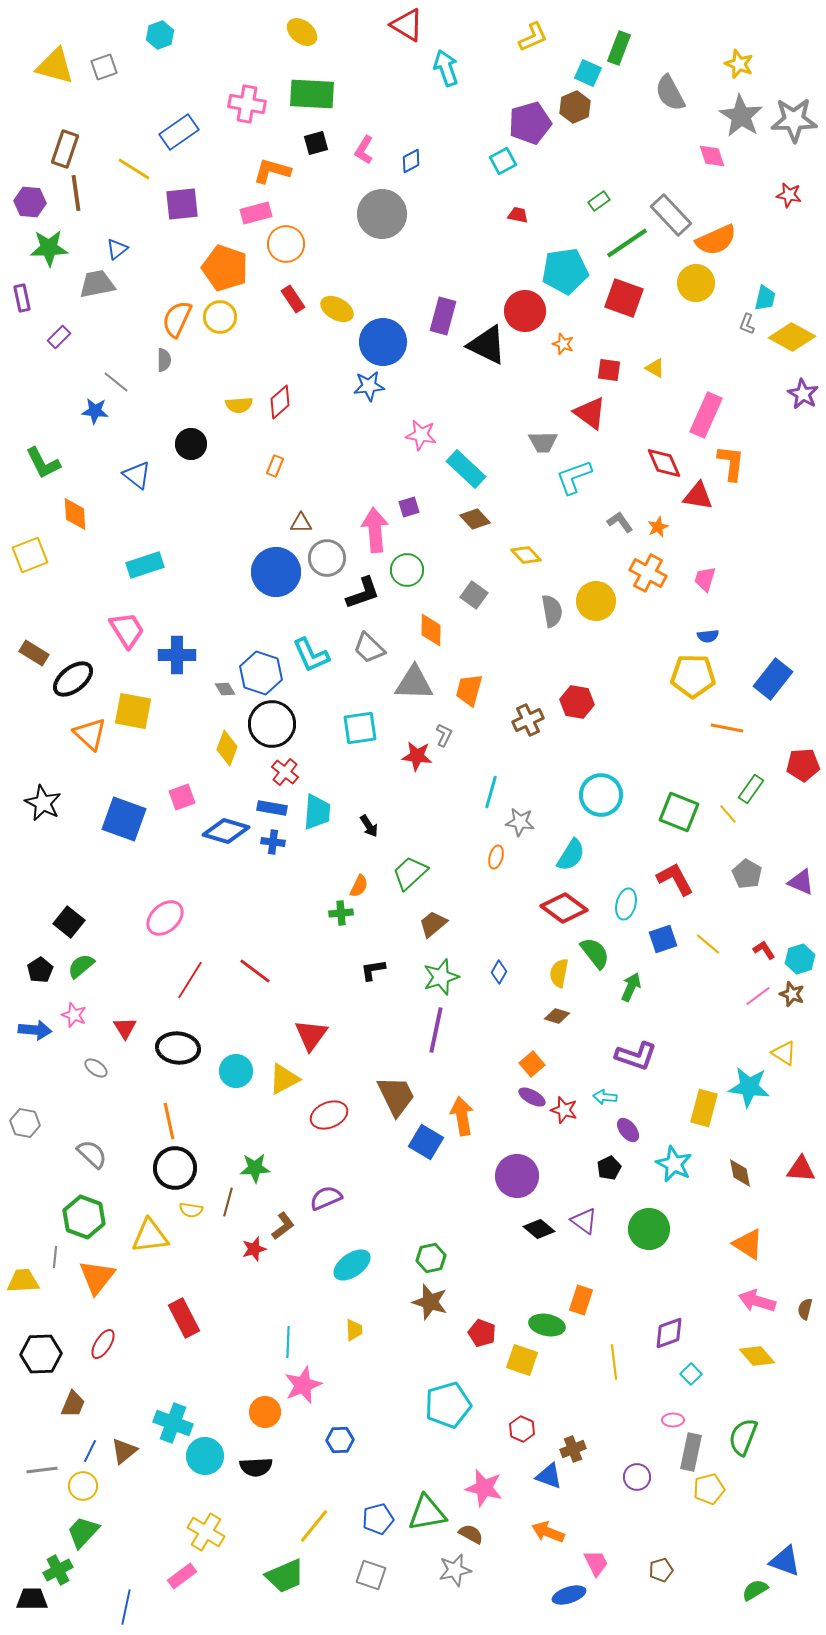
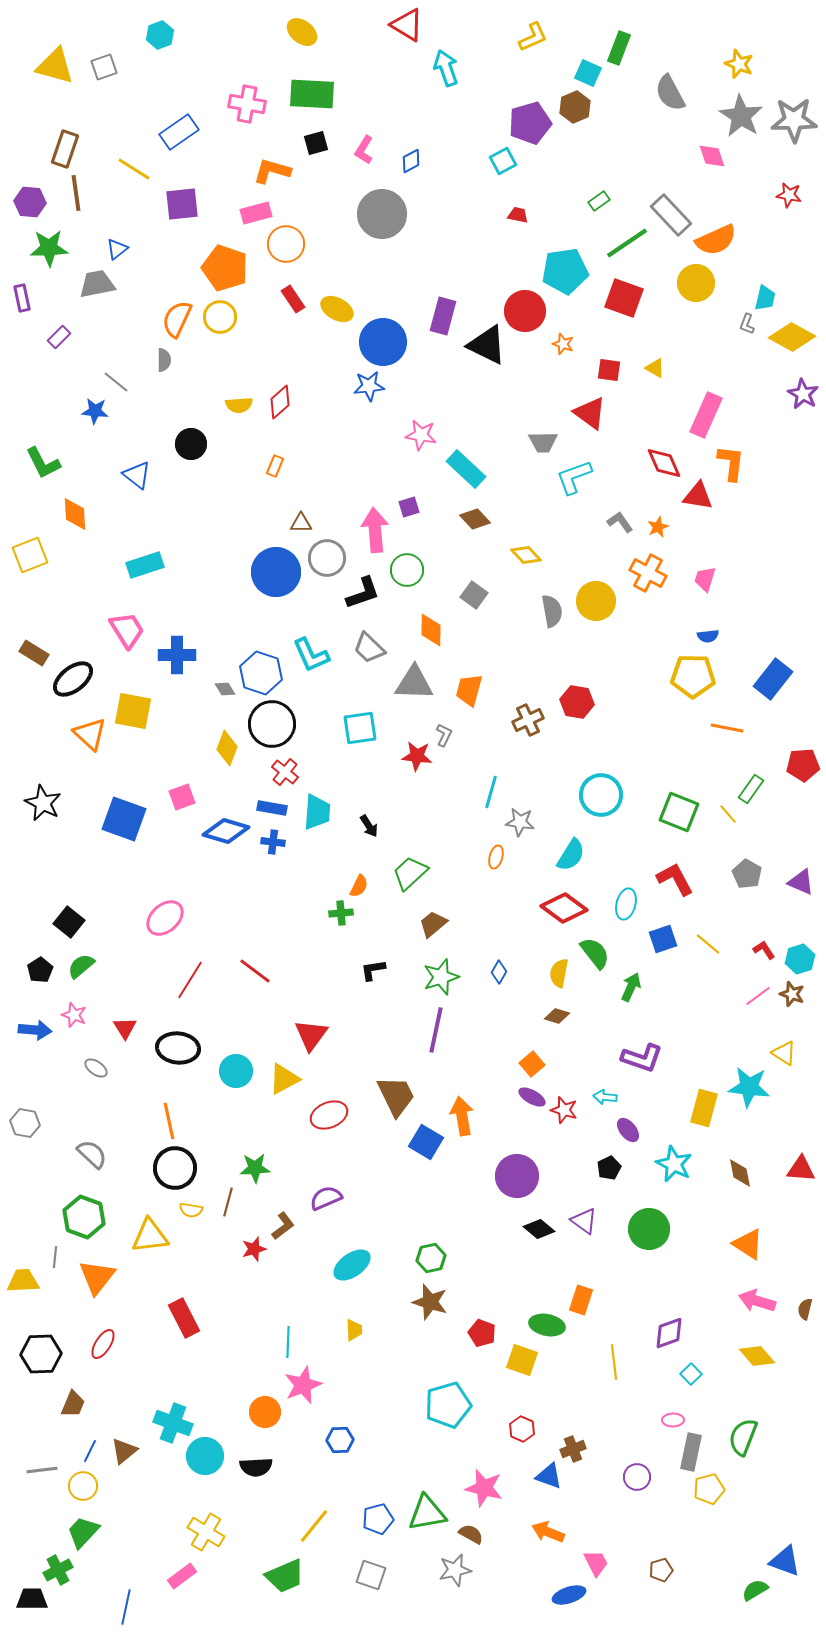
purple L-shape at (636, 1056): moved 6 px right, 2 px down
